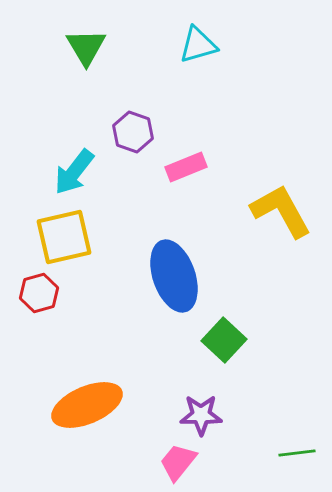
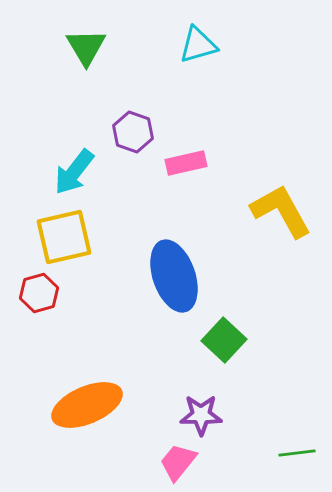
pink rectangle: moved 4 px up; rotated 9 degrees clockwise
